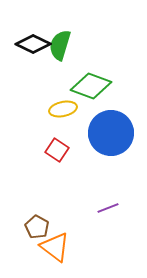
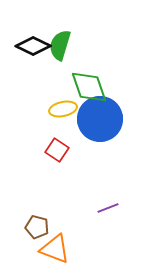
black diamond: moved 2 px down
green diamond: moved 2 px left, 1 px down; rotated 51 degrees clockwise
blue circle: moved 11 px left, 14 px up
brown pentagon: rotated 15 degrees counterclockwise
orange triangle: moved 2 px down; rotated 16 degrees counterclockwise
